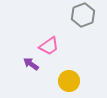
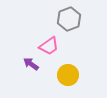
gray hexagon: moved 14 px left, 4 px down
yellow circle: moved 1 px left, 6 px up
